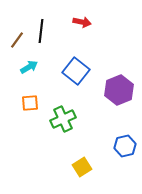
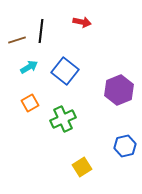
brown line: rotated 36 degrees clockwise
blue square: moved 11 px left
orange square: rotated 24 degrees counterclockwise
